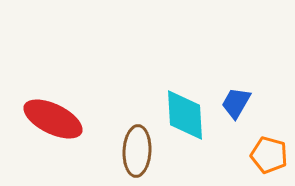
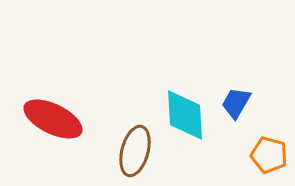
brown ellipse: moved 2 px left; rotated 12 degrees clockwise
